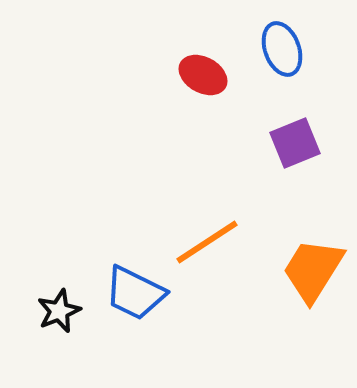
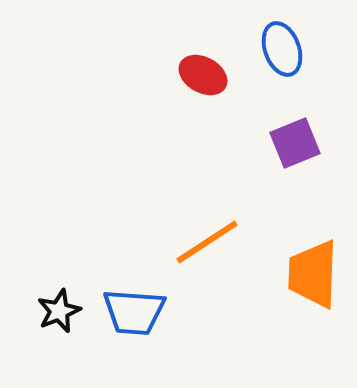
orange trapezoid: moved 4 px down; rotated 30 degrees counterclockwise
blue trapezoid: moved 1 px left, 19 px down; rotated 22 degrees counterclockwise
